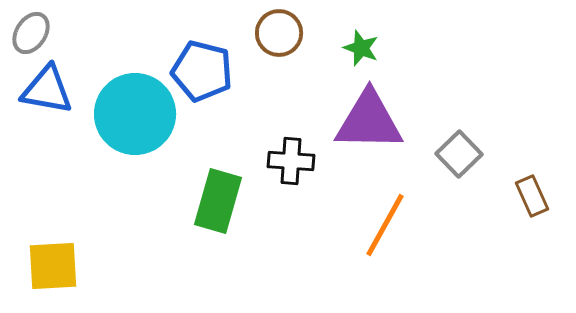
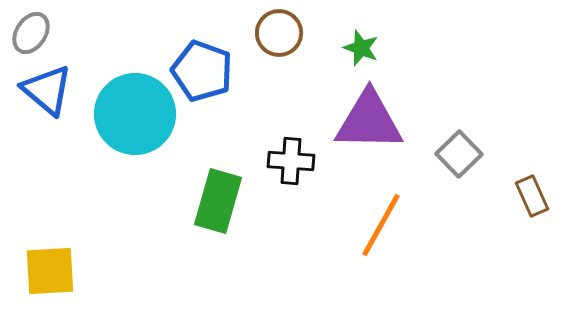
blue pentagon: rotated 6 degrees clockwise
blue triangle: rotated 30 degrees clockwise
orange line: moved 4 px left
yellow square: moved 3 px left, 5 px down
